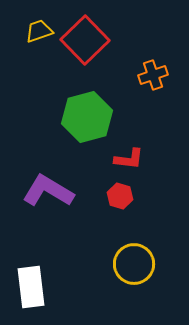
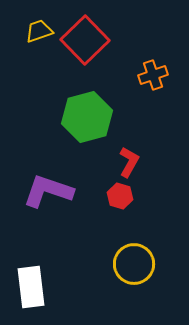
red L-shape: moved 3 px down; rotated 68 degrees counterclockwise
purple L-shape: rotated 12 degrees counterclockwise
